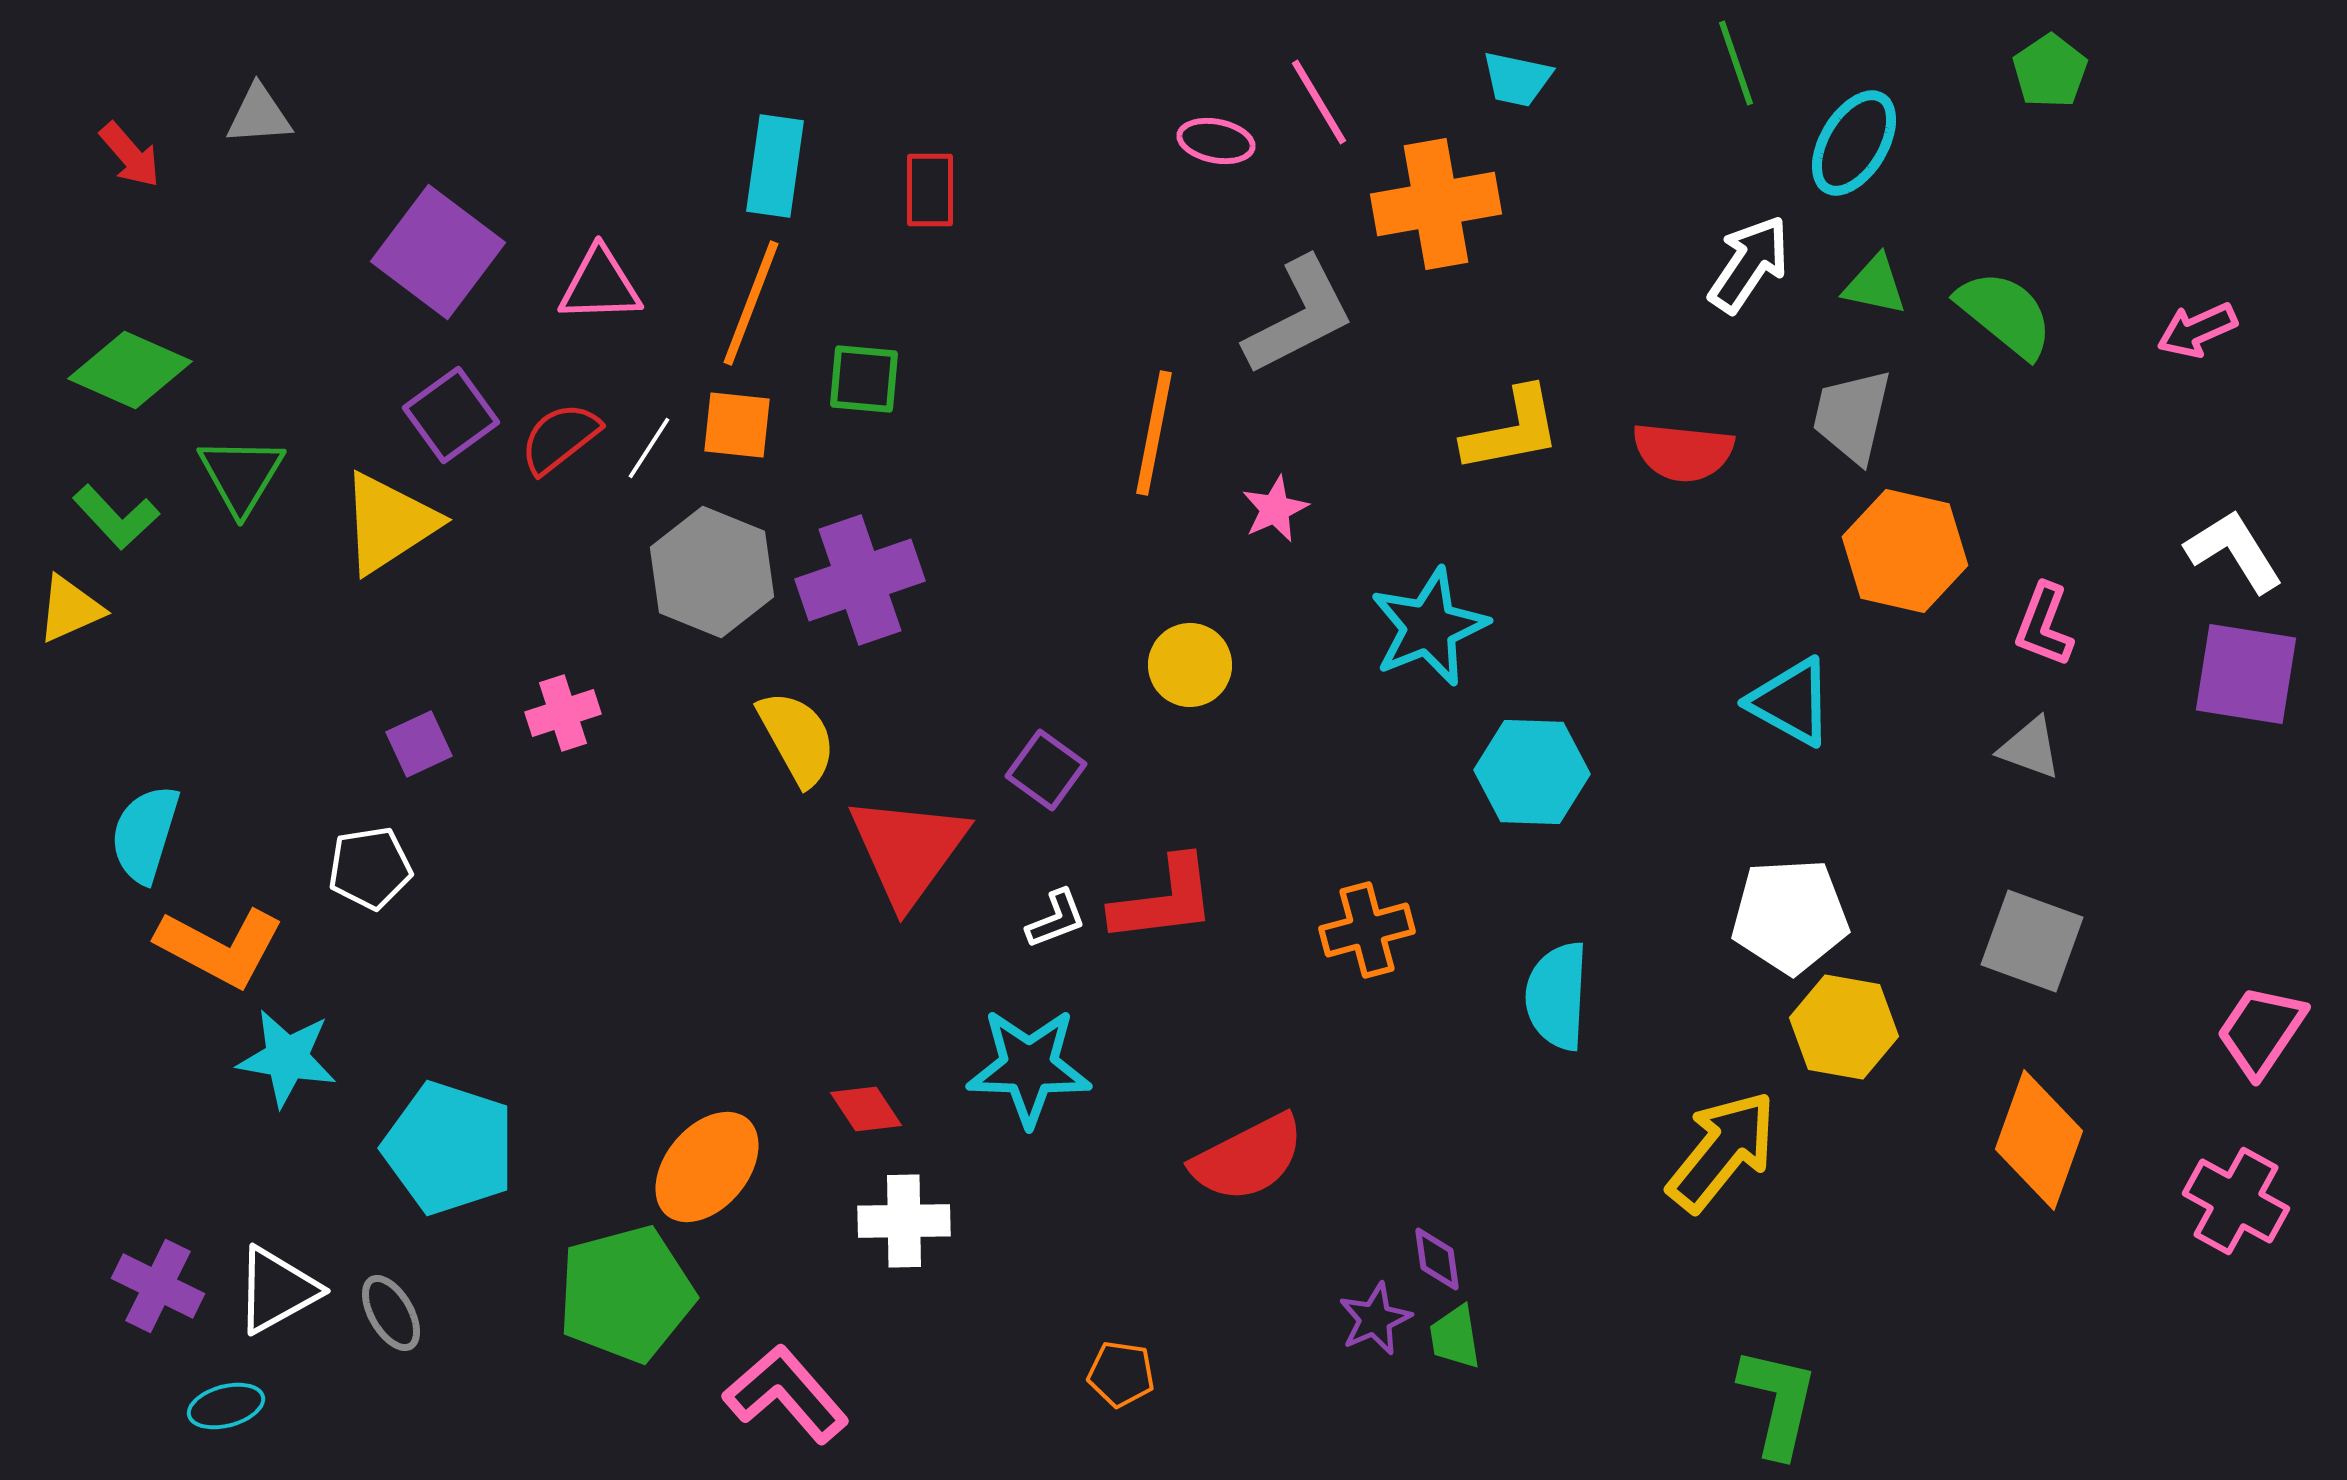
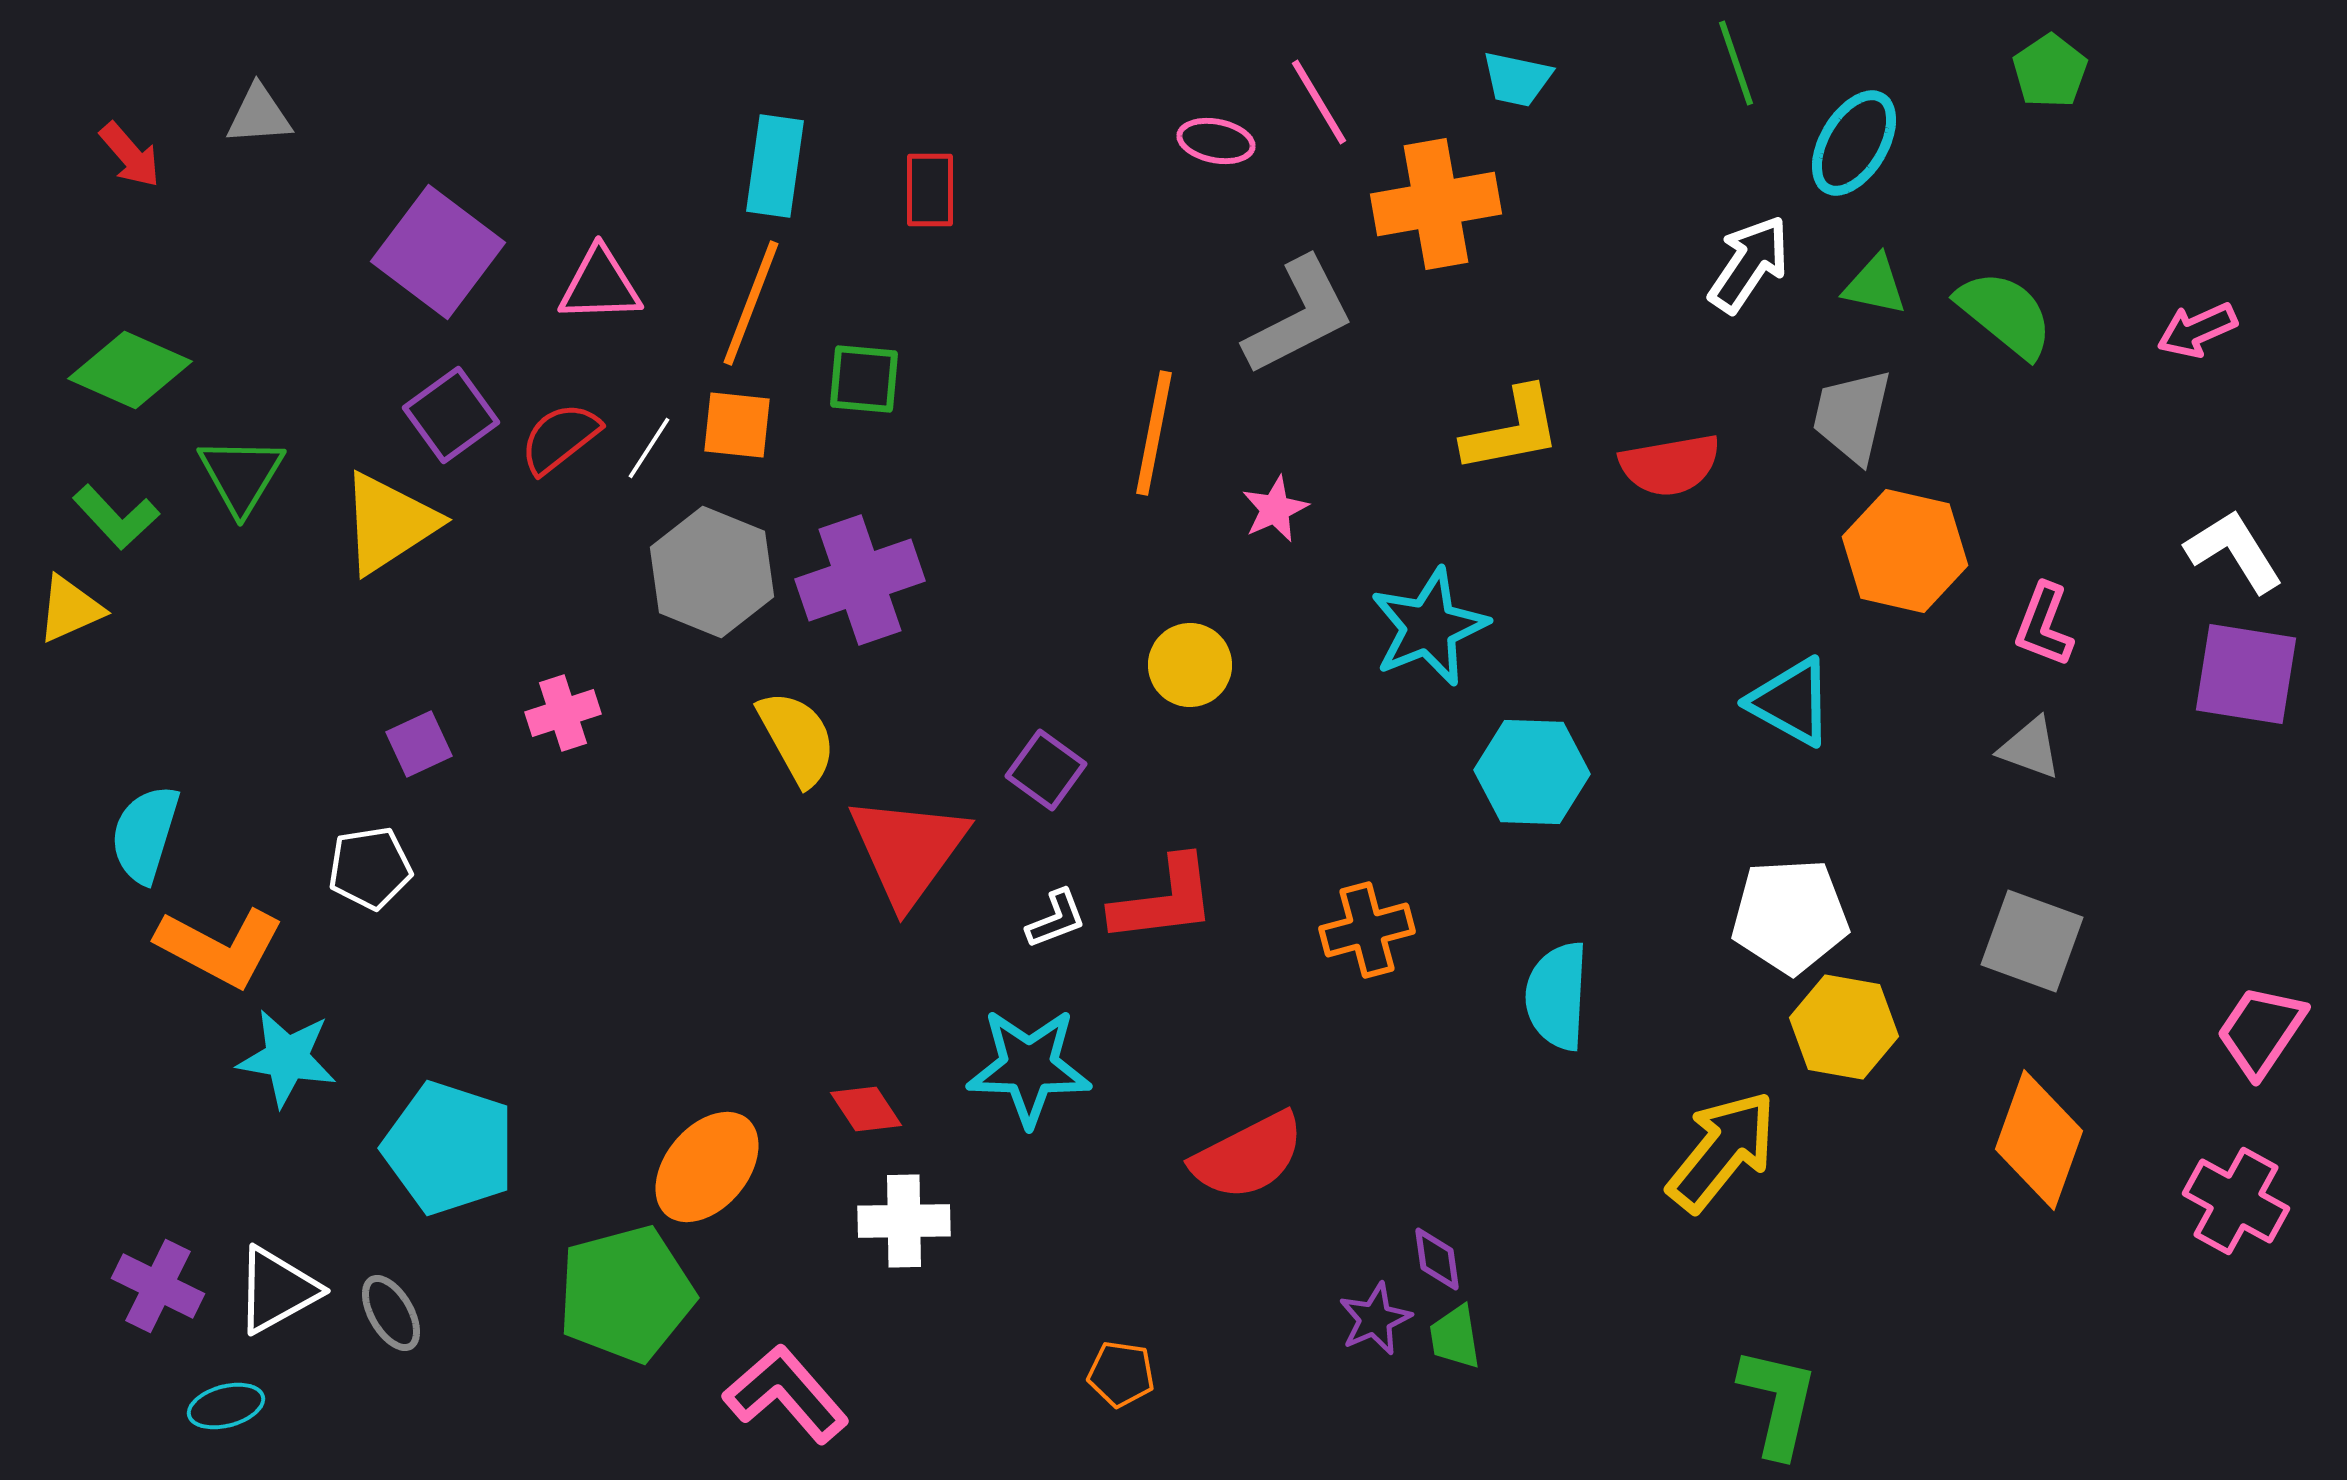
red semicircle at (1683, 452): moved 13 px left, 13 px down; rotated 16 degrees counterclockwise
red semicircle at (1248, 1158): moved 2 px up
